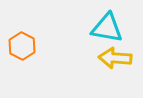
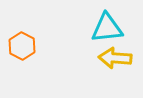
cyan triangle: rotated 16 degrees counterclockwise
